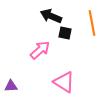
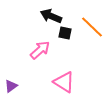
orange line: moved 4 px down; rotated 35 degrees counterclockwise
purple triangle: rotated 32 degrees counterclockwise
